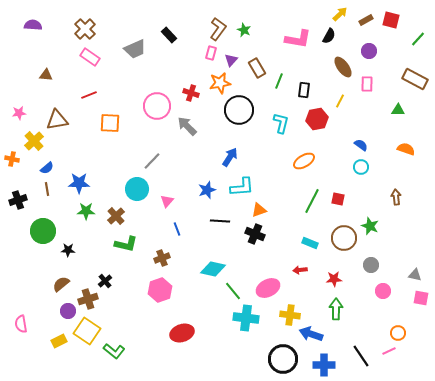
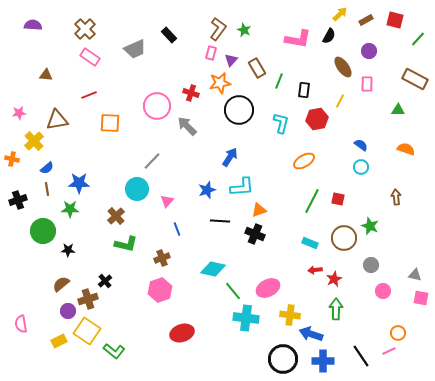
red square at (391, 20): moved 4 px right
green star at (86, 211): moved 16 px left, 2 px up
red arrow at (300, 270): moved 15 px right
red star at (334, 279): rotated 21 degrees counterclockwise
blue cross at (324, 365): moved 1 px left, 4 px up
